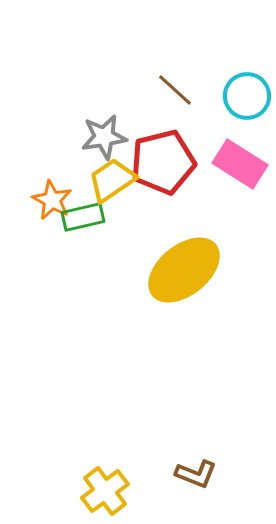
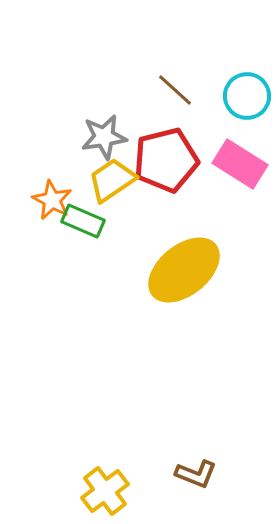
red pentagon: moved 3 px right, 2 px up
green rectangle: moved 4 px down; rotated 36 degrees clockwise
